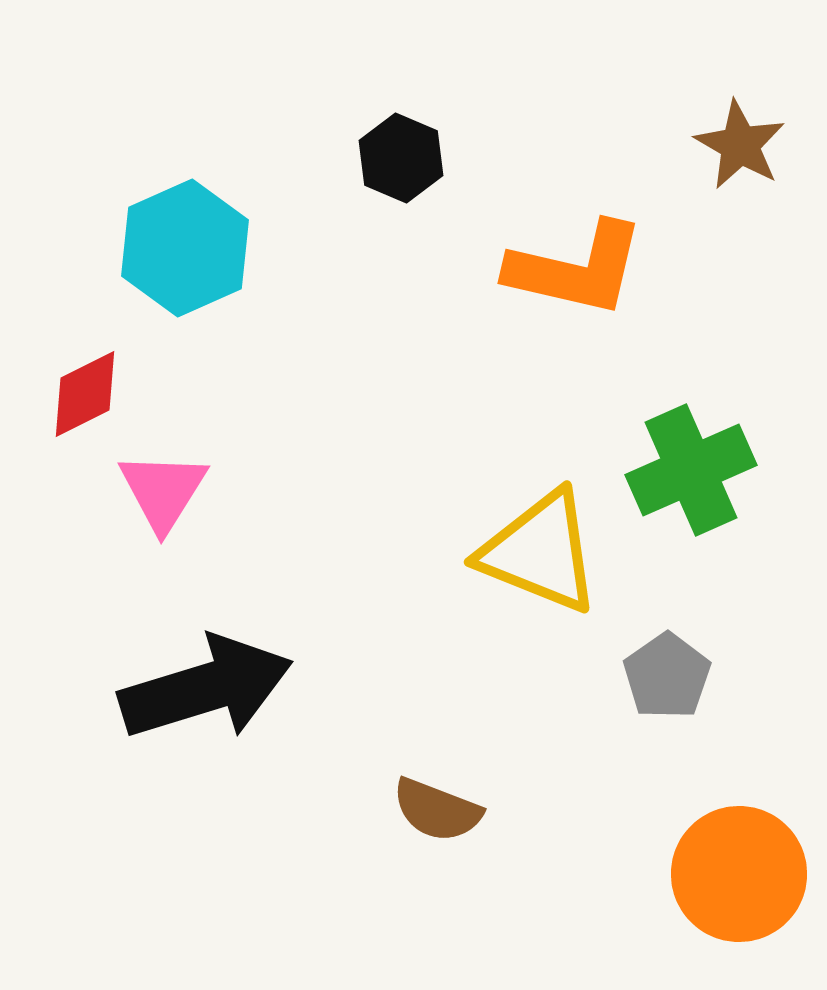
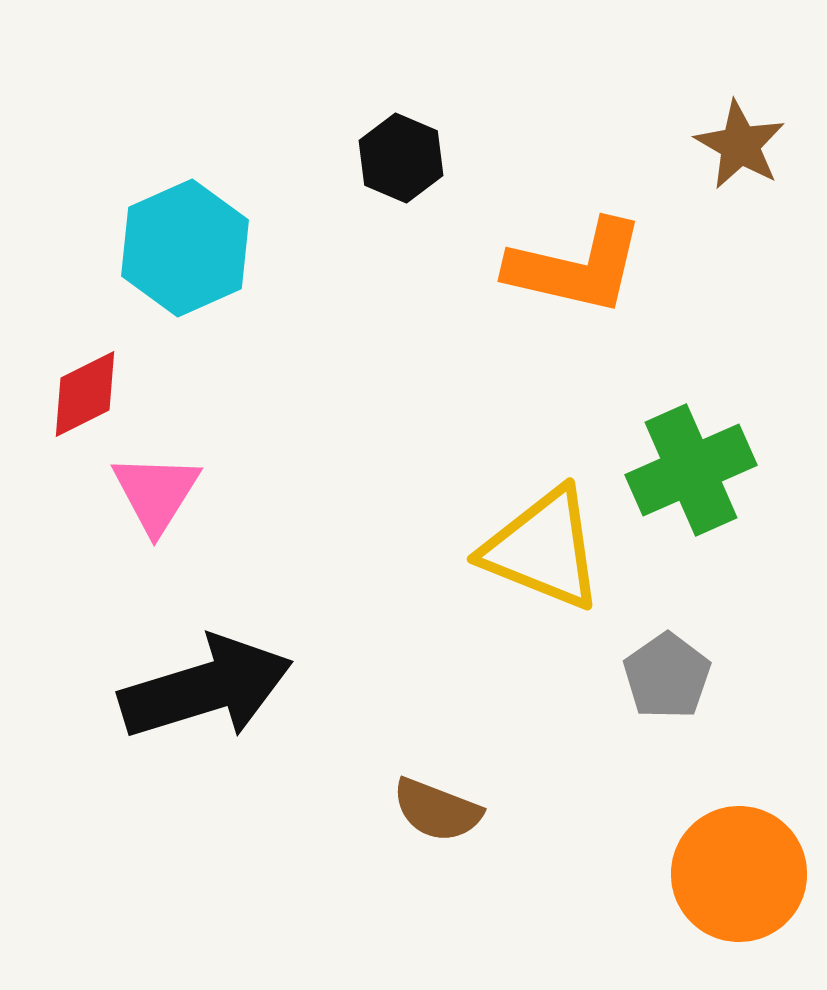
orange L-shape: moved 2 px up
pink triangle: moved 7 px left, 2 px down
yellow triangle: moved 3 px right, 3 px up
